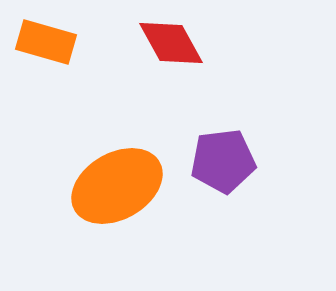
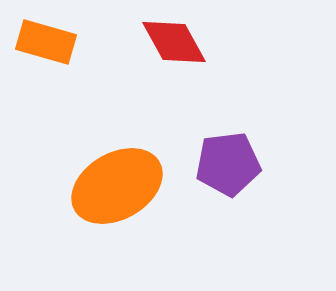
red diamond: moved 3 px right, 1 px up
purple pentagon: moved 5 px right, 3 px down
